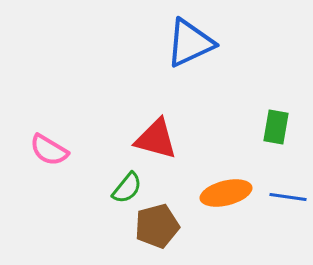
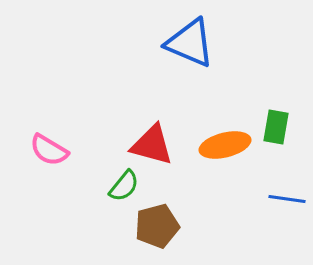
blue triangle: rotated 48 degrees clockwise
red triangle: moved 4 px left, 6 px down
green semicircle: moved 3 px left, 2 px up
orange ellipse: moved 1 px left, 48 px up
blue line: moved 1 px left, 2 px down
